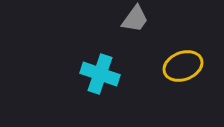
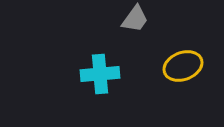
cyan cross: rotated 24 degrees counterclockwise
